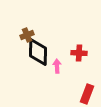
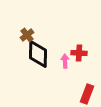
brown cross: rotated 16 degrees counterclockwise
black diamond: moved 2 px down
pink arrow: moved 8 px right, 5 px up
